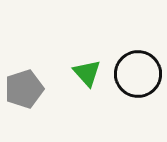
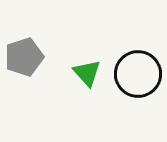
gray pentagon: moved 32 px up
